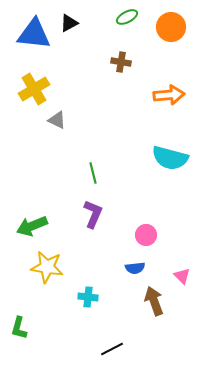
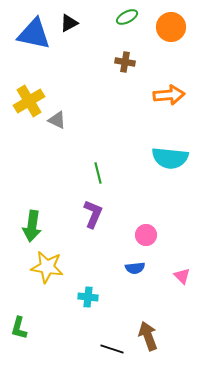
blue triangle: rotated 6 degrees clockwise
brown cross: moved 4 px right
yellow cross: moved 5 px left, 12 px down
cyan semicircle: rotated 9 degrees counterclockwise
green line: moved 5 px right
green arrow: rotated 60 degrees counterclockwise
brown arrow: moved 6 px left, 35 px down
black line: rotated 45 degrees clockwise
